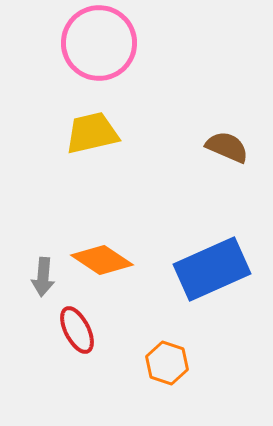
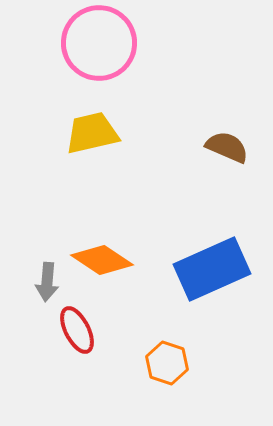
gray arrow: moved 4 px right, 5 px down
